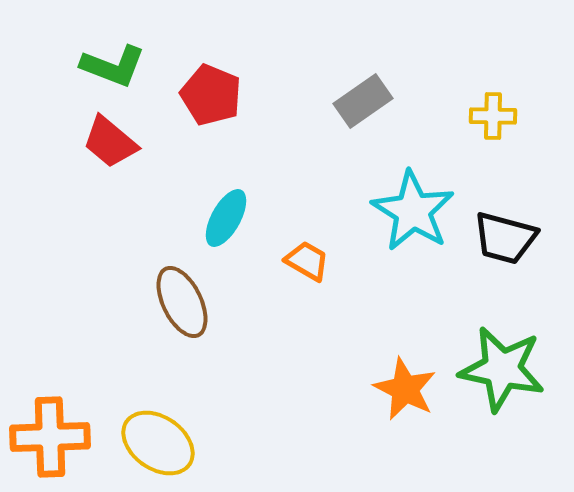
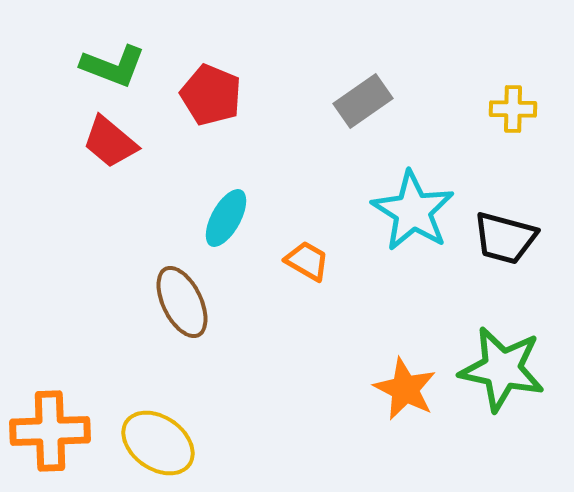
yellow cross: moved 20 px right, 7 px up
orange cross: moved 6 px up
